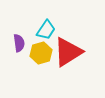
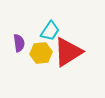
cyan trapezoid: moved 4 px right, 1 px down
yellow hexagon: rotated 10 degrees clockwise
